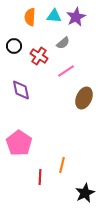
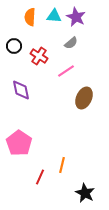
purple star: rotated 18 degrees counterclockwise
gray semicircle: moved 8 px right
red line: rotated 21 degrees clockwise
black star: rotated 18 degrees counterclockwise
